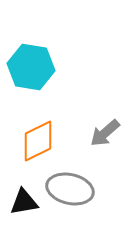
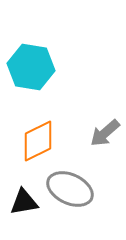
gray ellipse: rotated 12 degrees clockwise
